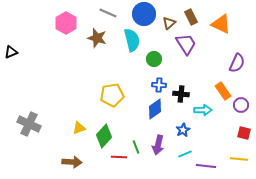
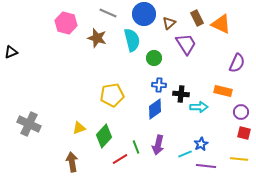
brown rectangle: moved 6 px right, 1 px down
pink hexagon: rotated 15 degrees counterclockwise
green circle: moved 1 px up
orange rectangle: rotated 42 degrees counterclockwise
purple circle: moved 7 px down
cyan arrow: moved 4 px left, 3 px up
blue star: moved 18 px right, 14 px down
red line: moved 1 px right, 2 px down; rotated 35 degrees counterclockwise
brown arrow: rotated 102 degrees counterclockwise
